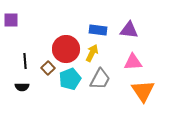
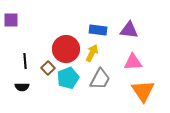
cyan pentagon: moved 2 px left, 1 px up
